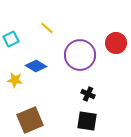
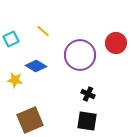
yellow line: moved 4 px left, 3 px down
